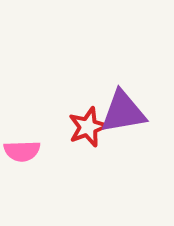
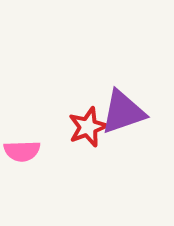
purple triangle: rotated 9 degrees counterclockwise
